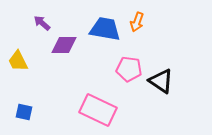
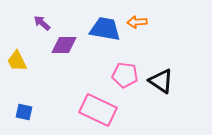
orange arrow: rotated 66 degrees clockwise
yellow trapezoid: moved 1 px left
pink pentagon: moved 4 px left, 6 px down
